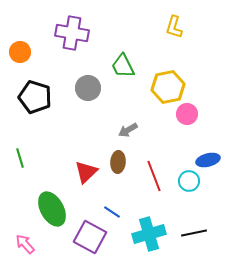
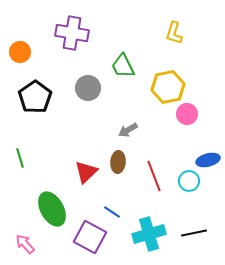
yellow L-shape: moved 6 px down
black pentagon: rotated 20 degrees clockwise
